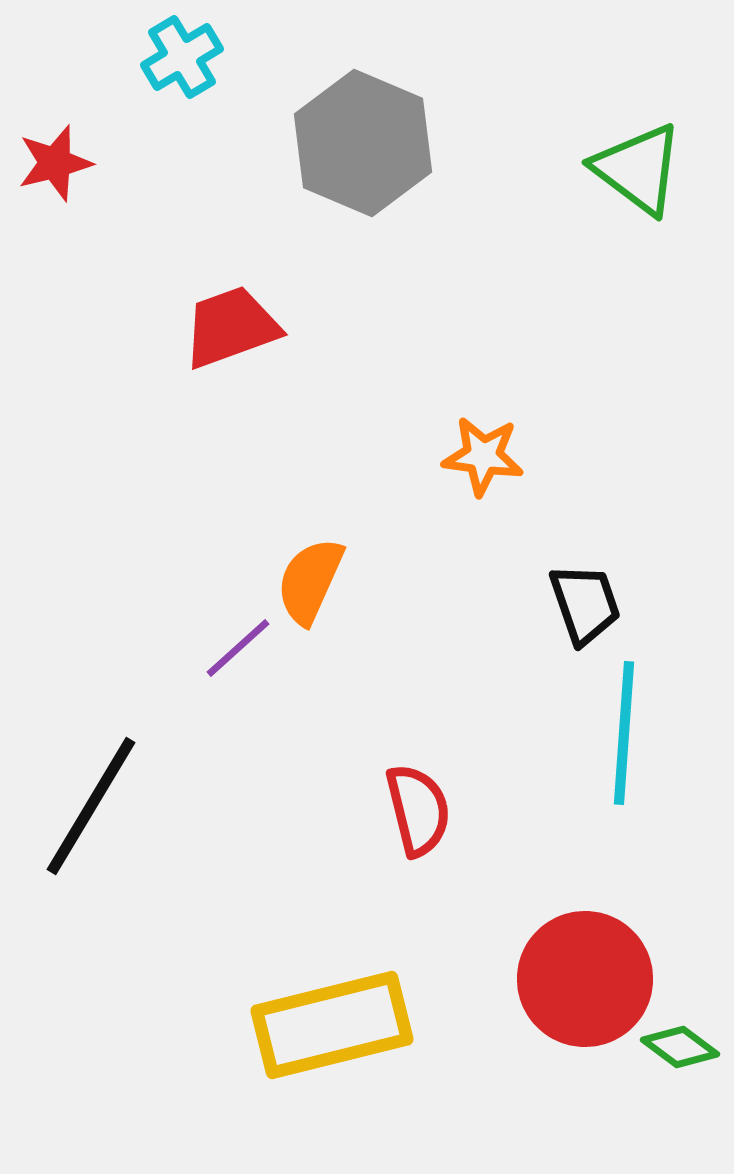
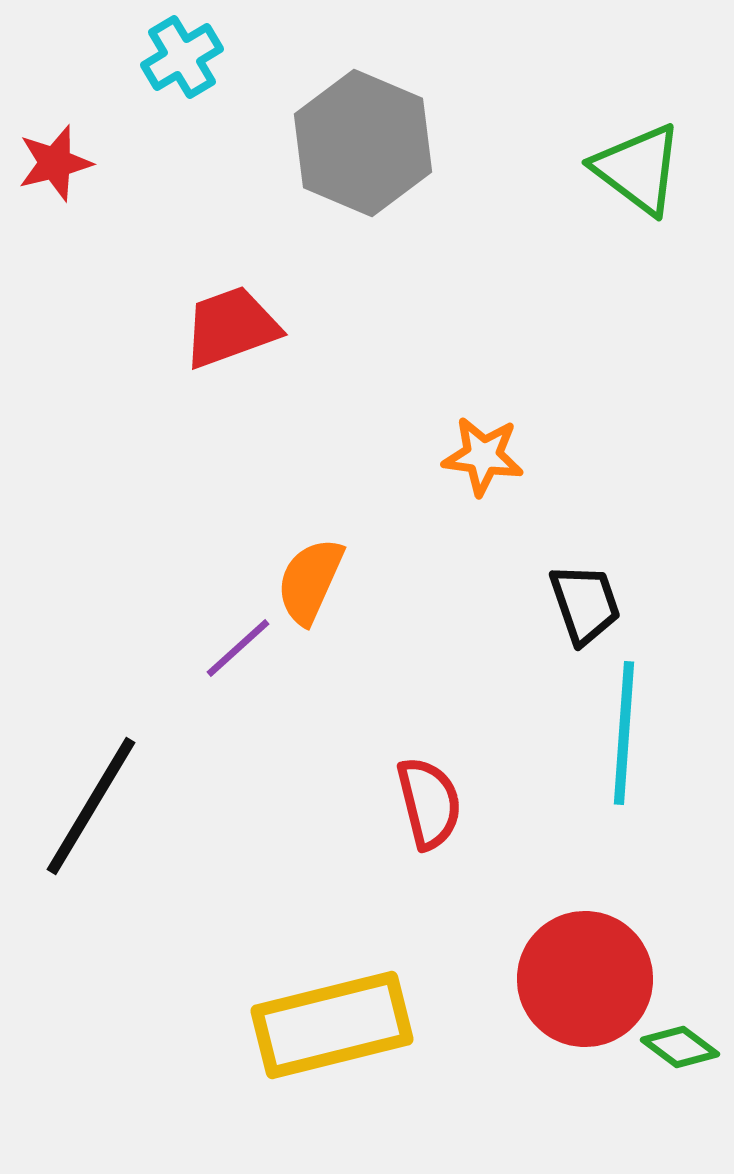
red semicircle: moved 11 px right, 7 px up
